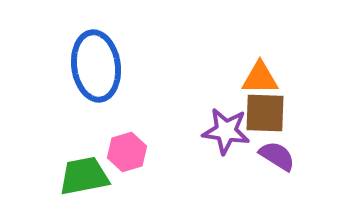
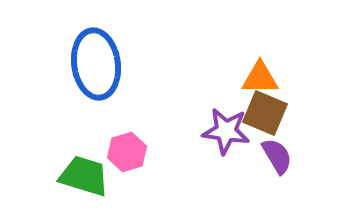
blue ellipse: moved 2 px up
brown square: rotated 21 degrees clockwise
purple semicircle: rotated 27 degrees clockwise
green trapezoid: rotated 28 degrees clockwise
